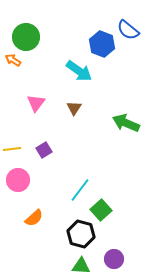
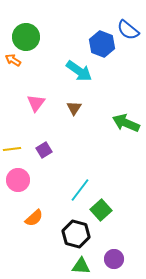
black hexagon: moved 5 px left
